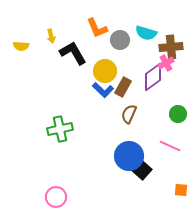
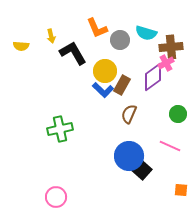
brown rectangle: moved 1 px left, 2 px up
